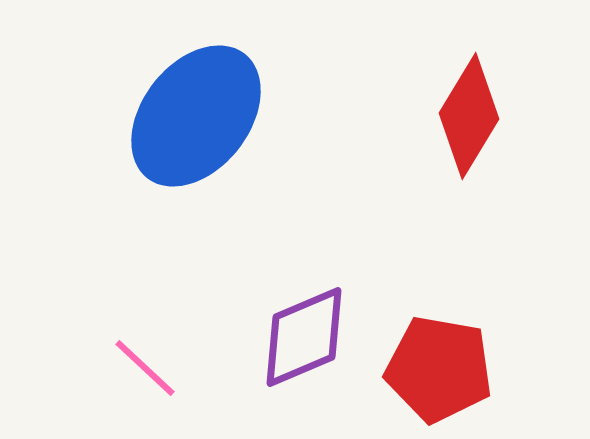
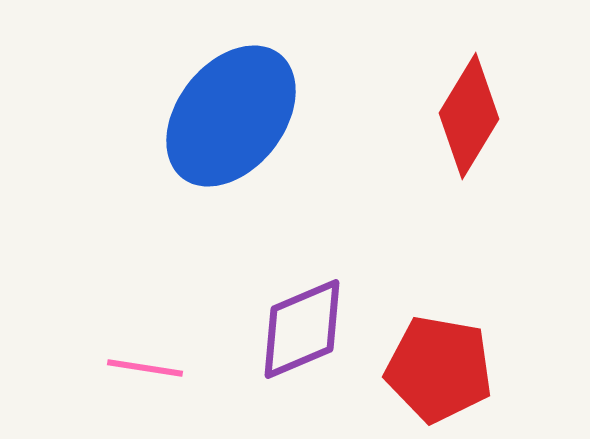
blue ellipse: moved 35 px right
purple diamond: moved 2 px left, 8 px up
pink line: rotated 34 degrees counterclockwise
